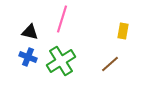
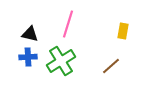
pink line: moved 6 px right, 5 px down
black triangle: moved 2 px down
blue cross: rotated 24 degrees counterclockwise
brown line: moved 1 px right, 2 px down
